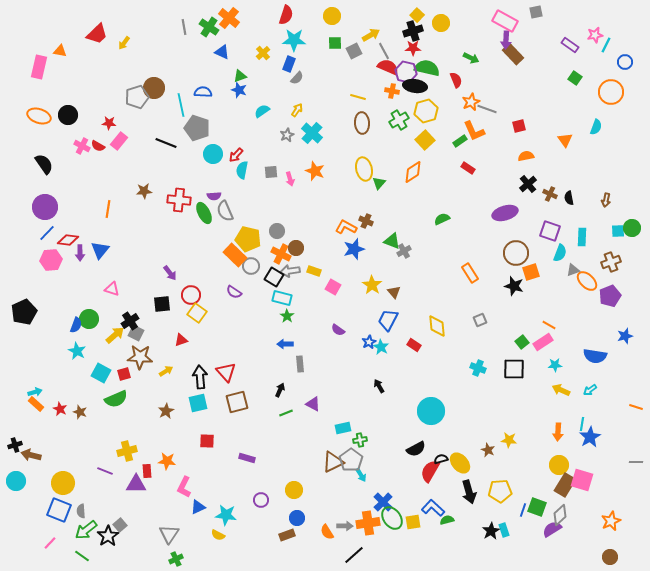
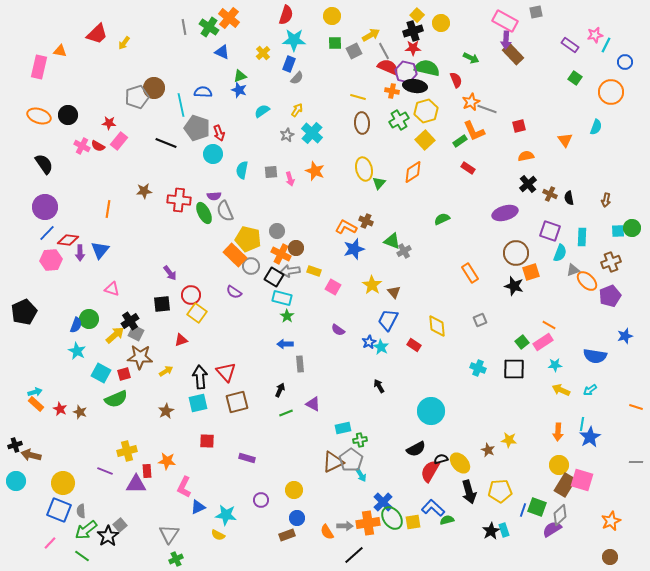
red arrow at (236, 155): moved 17 px left, 22 px up; rotated 63 degrees counterclockwise
